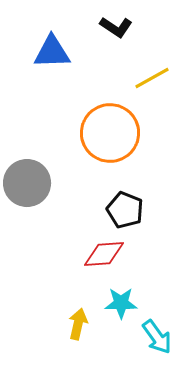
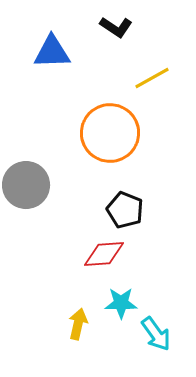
gray circle: moved 1 px left, 2 px down
cyan arrow: moved 1 px left, 3 px up
